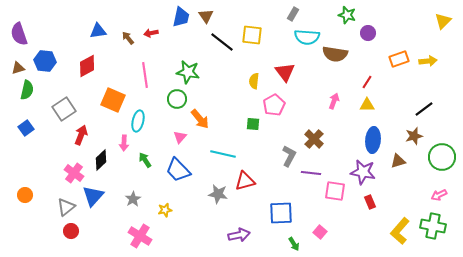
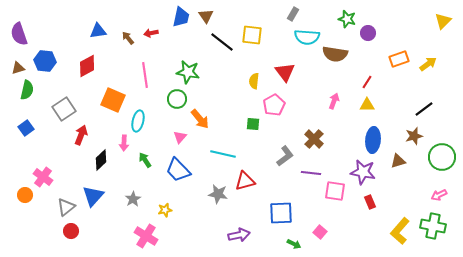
green star at (347, 15): moved 4 px down
yellow arrow at (428, 61): moved 3 px down; rotated 30 degrees counterclockwise
gray L-shape at (289, 156): moved 4 px left; rotated 25 degrees clockwise
pink cross at (74, 173): moved 31 px left, 4 px down
pink cross at (140, 236): moved 6 px right
green arrow at (294, 244): rotated 32 degrees counterclockwise
